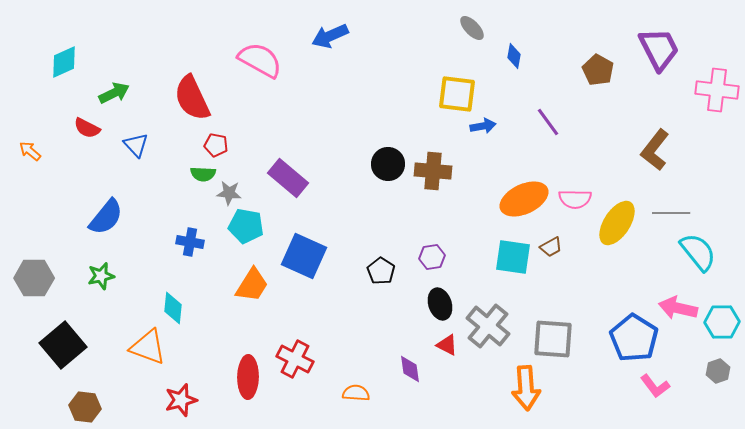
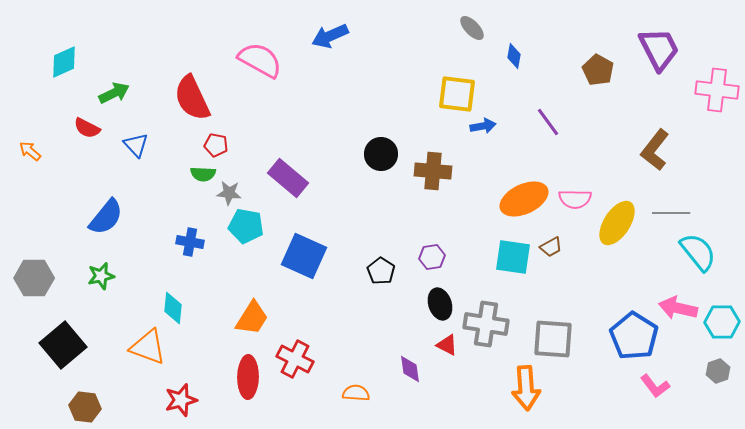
black circle at (388, 164): moved 7 px left, 10 px up
orange trapezoid at (252, 285): moved 33 px down
gray cross at (488, 326): moved 2 px left, 2 px up; rotated 30 degrees counterclockwise
blue pentagon at (634, 338): moved 2 px up
